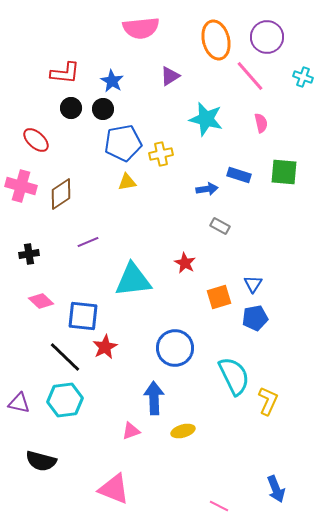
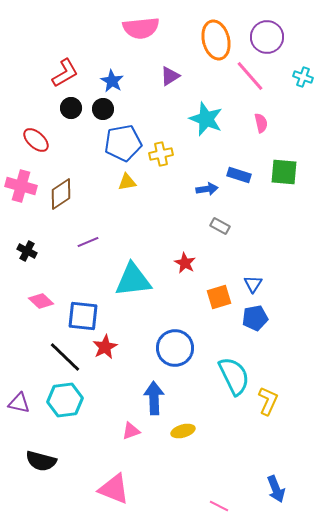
red L-shape at (65, 73): rotated 36 degrees counterclockwise
cyan star at (206, 119): rotated 8 degrees clockwise
black cross at (29, 254): moved 2 px left, 3 px up; rotated 36 degrees clockwise
